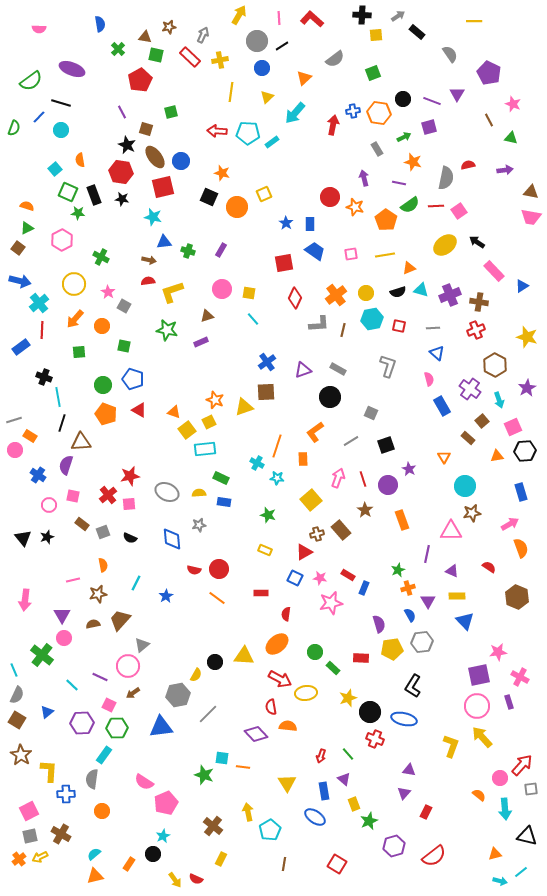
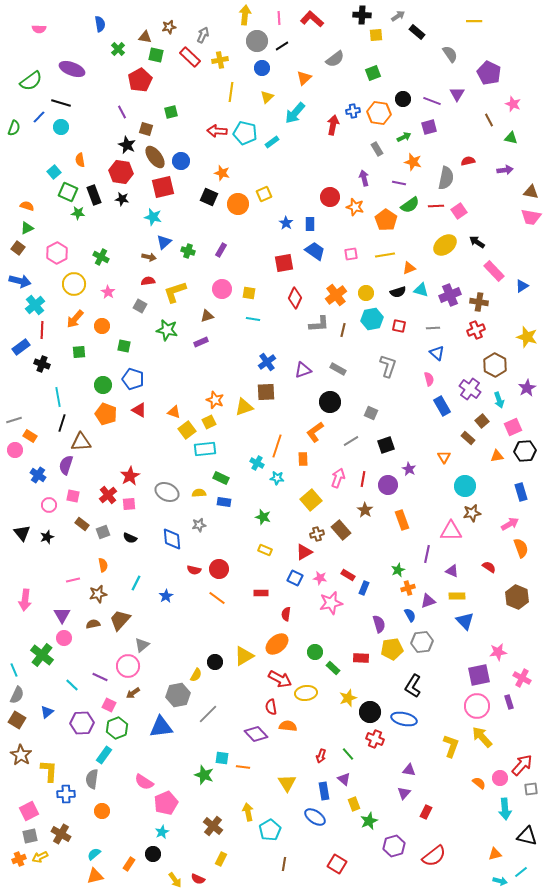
yellow arrow at (239, 15): moved 6 px right; rotated 24 degrees counterclockwise
cyan circle at (61, 130): moved 3 px up
cyan pentagon at (248, 133): moved 3 px left; rotated 10 degrees clockwise
red semicircle at (468, 165): moved 4 px up
cyan square at (55, 169): moved 1 px left, 3 px down
orange circle at (237, 207): moved 1 px right, 3 px up
pink hexagon at (62, 240): moved 5 px left, 13 px down
blue triangle at (164, 242): rotated 35 degrees counterclockwise
brown arrow at (149, 260): moved 3 px up
yellow L-shape at (172, 292): moved 3 px right
cyan cross at (39, 303): moved 4 px left, 2 px down
gray square at (124, 306): moved 16 px right
cyan line at (253, 319): rotated 40 degrees counterclockwise
black cross at (44, 377): moved 2 px left, 13 px up
black circle at (330, 397): moved 5 px down
red star at (130, 476): rotated 18 degrees counterclockwise
red line at (363, 479): rotated 28 degrees clockwise
green star at (268, 515): moved 5 px left, 2 px down
black triangle at (23, 538): moved 1 px left, 5 px up
purple triangle at (428, 601): rotated 42 degrees clockwise
yellow triangle at (244, 656): rotated 35 degrees counterclockwise
pink cross at (520, 677): moved 2 px right, 1 px down
green hexagon at (117, 728): rotated 20 degrees counterclockwise
orange semicircle at (479, 795): moved 12 px up
cyan star at (163, 836): moved 1 px left, 4 px up
orange cross at (19, 859): rotated 16 degrees clockwise
red semicircle at (196, 879): moved 2 px right
